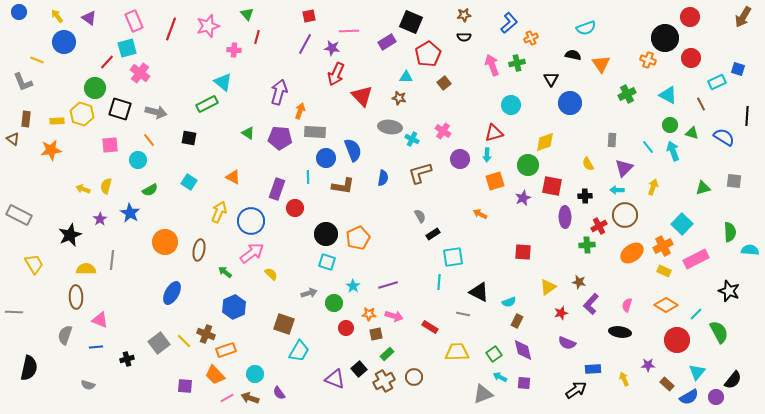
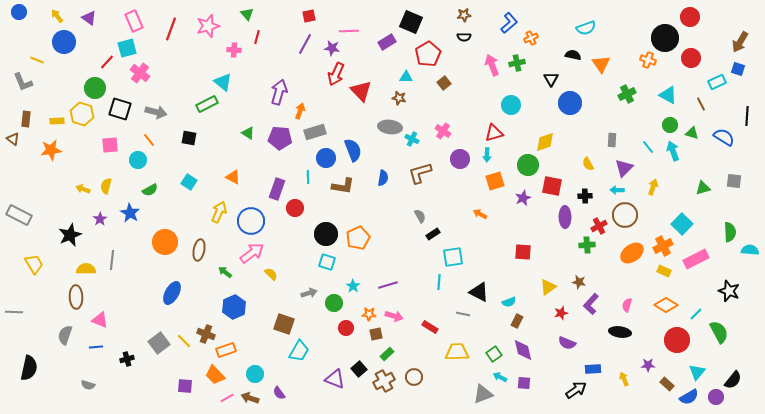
brown arrow at (743, 17): moved 3 px left, 25 px down
red triangle at (362, 96): moved 1 px left, 5 px up
gray rectangle at (315, 132): rotated 20 degrees counterclockwise
